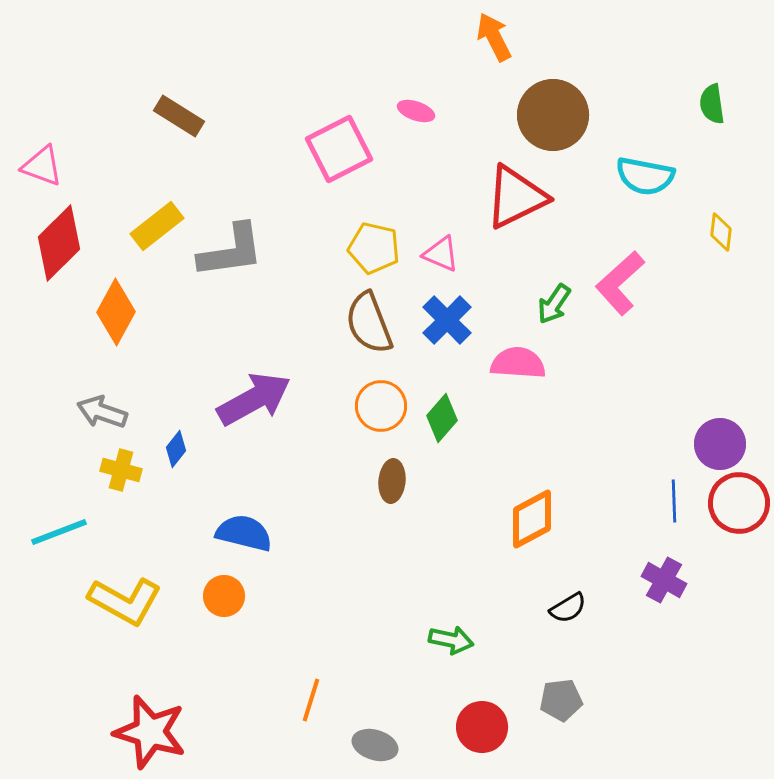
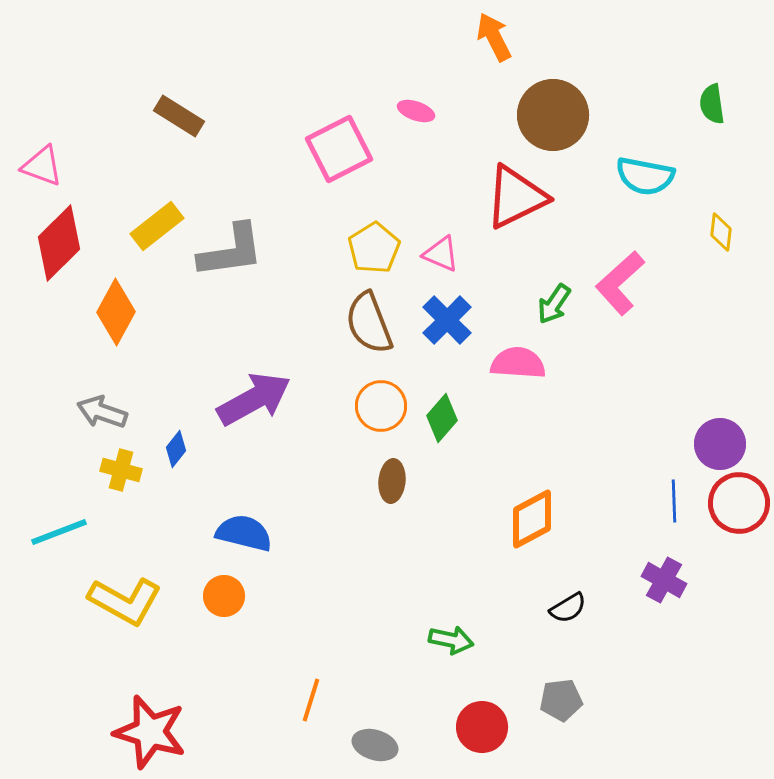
yellow pentagon at (374, 248): rotated 27 degrees clockwise
